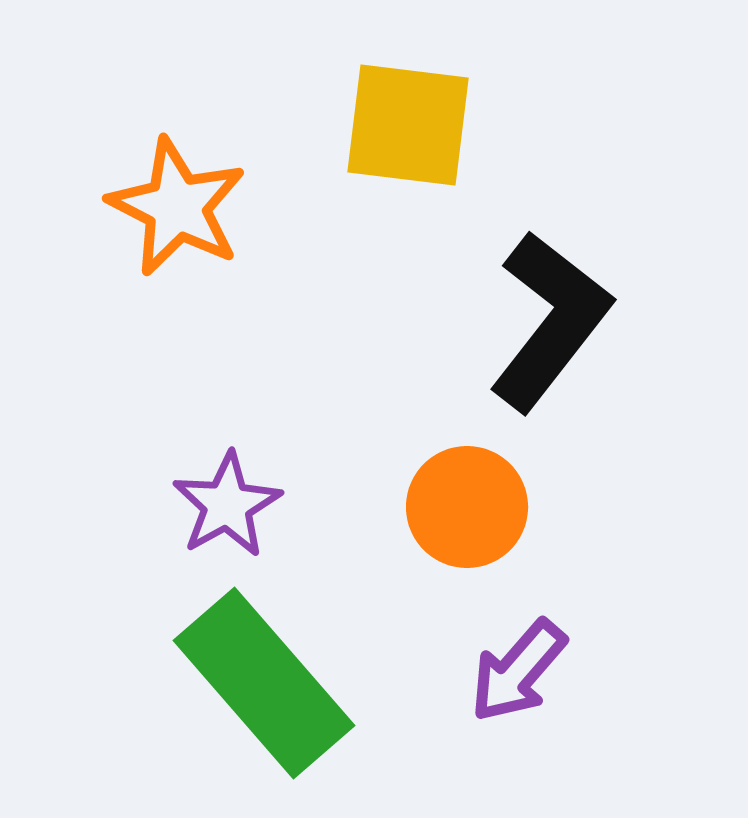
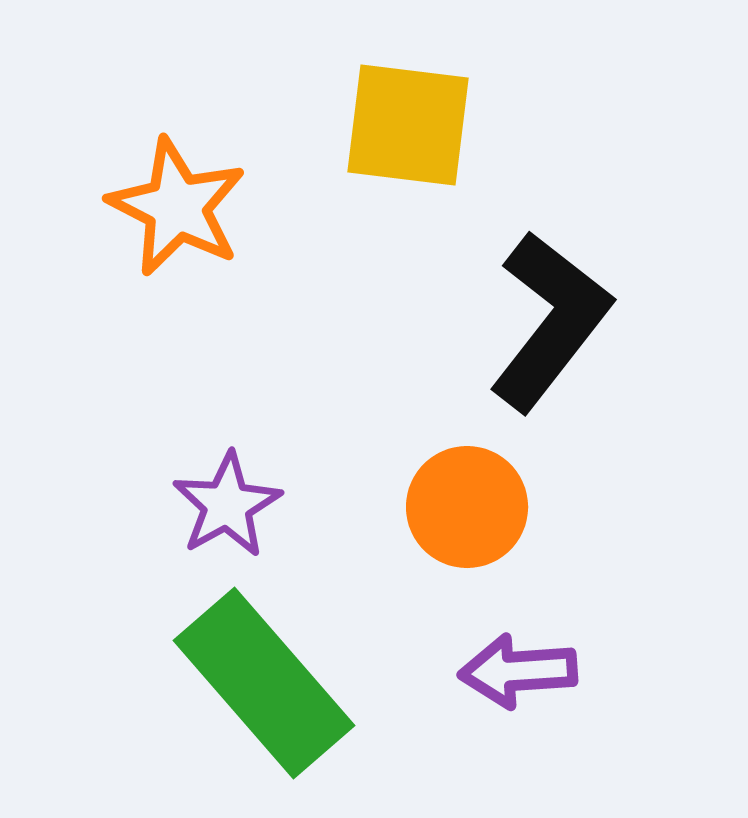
purple arrow: rotated 45 degrees clockwise
